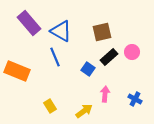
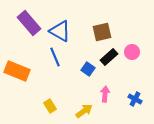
blue triangle: moved 1 px left
